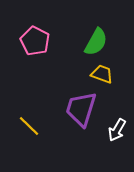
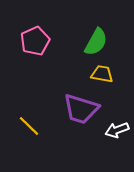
pink pentagon: rotated 20 degrees clockwise
yellow trapezoid: rotated 10 degrees counterclockwise
purple trapezoid: rotated 90 degrees counterclockwise
white arrow: rotated 40 degrees clockwise
